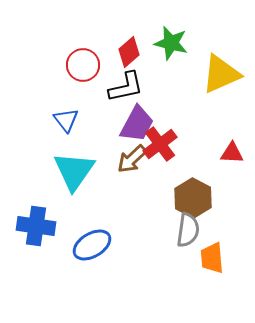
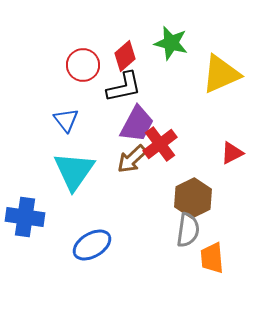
red diamond: moved 4 px left, 4 px down
black L-shape: moved 2 px left
red triangle: rotated 30 degrees counterclockwise
brown hexagon: rotated 6 degrees clockwise
blue cross: moved 11 px left, 9 px up
